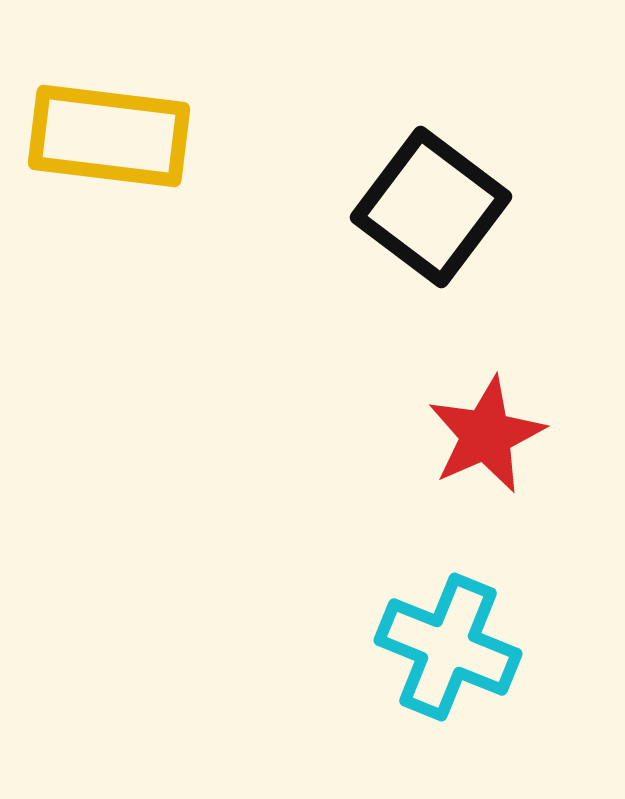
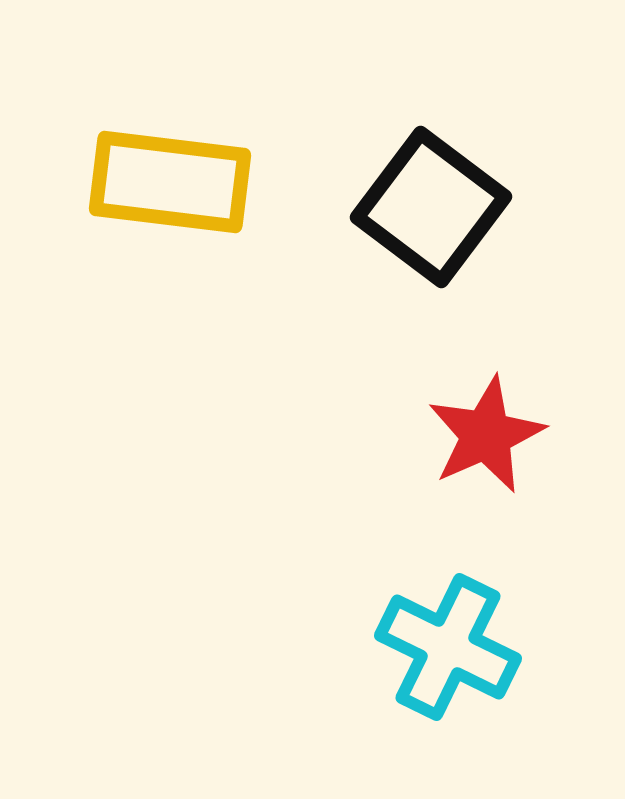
yellow rectangle: moved 61 px right, 46 px down
cyan cross: rotated 4 degrees clockwise
